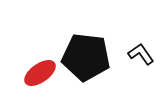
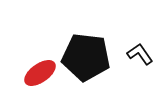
black L-shape: moved 1 px left
